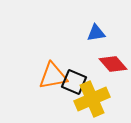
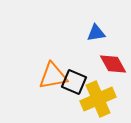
red diamond: rotated 12 degrees clockwise
yellow cross: moved 6 px right
